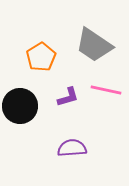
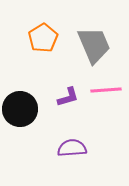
gray trapezoid: rotated 147 degrees counterclockwise
orange pentagon: moved 2 px right, 19 px up
pink line: rotated 16 degrees counterclockwise
black circle: moved 3 px down
